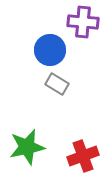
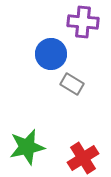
blue circle: moved 1 px right, 4 px down
gray rectangle: moved 15 px right
red cross: moved 2 px down; rotated 12 degrees counterclockwise
